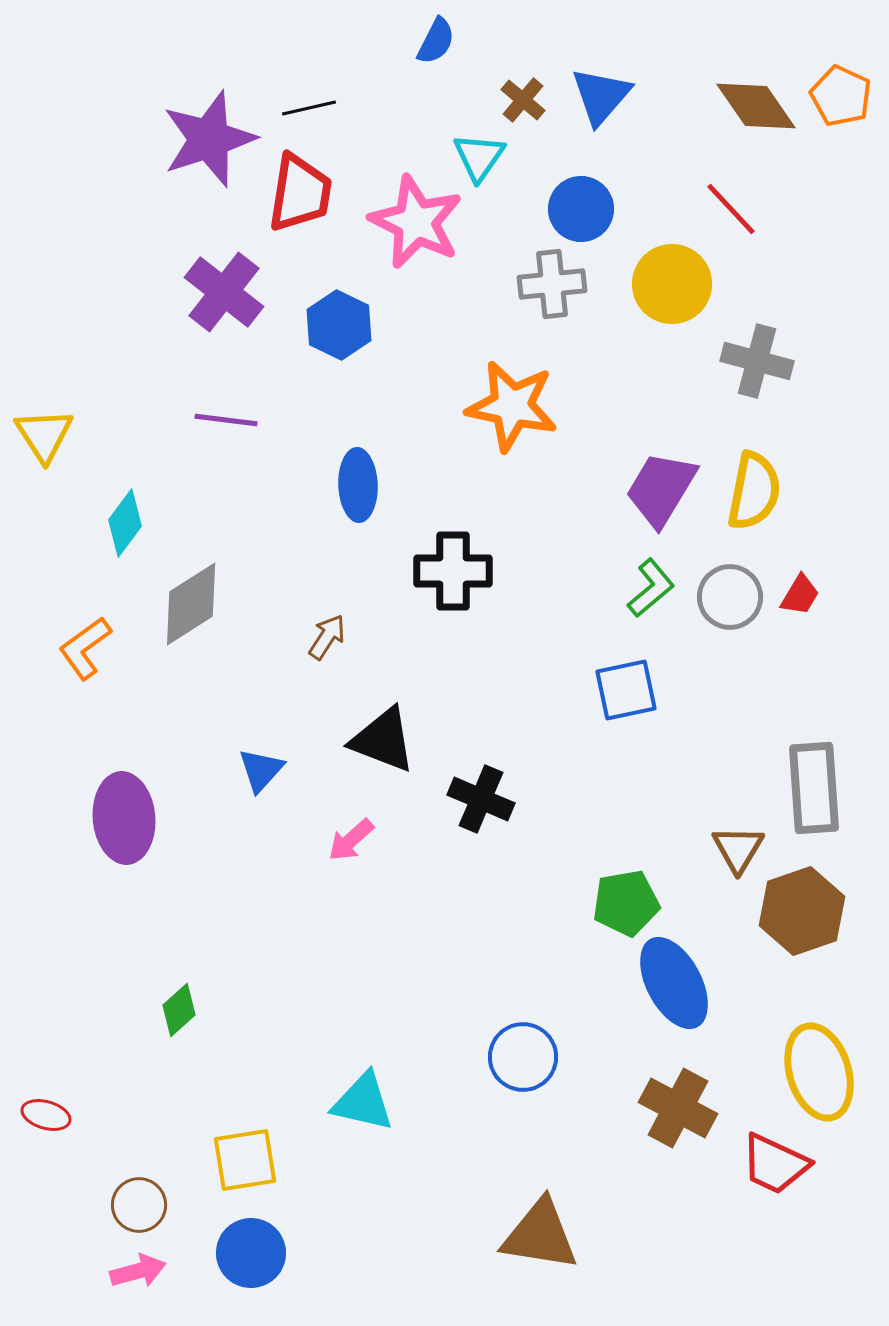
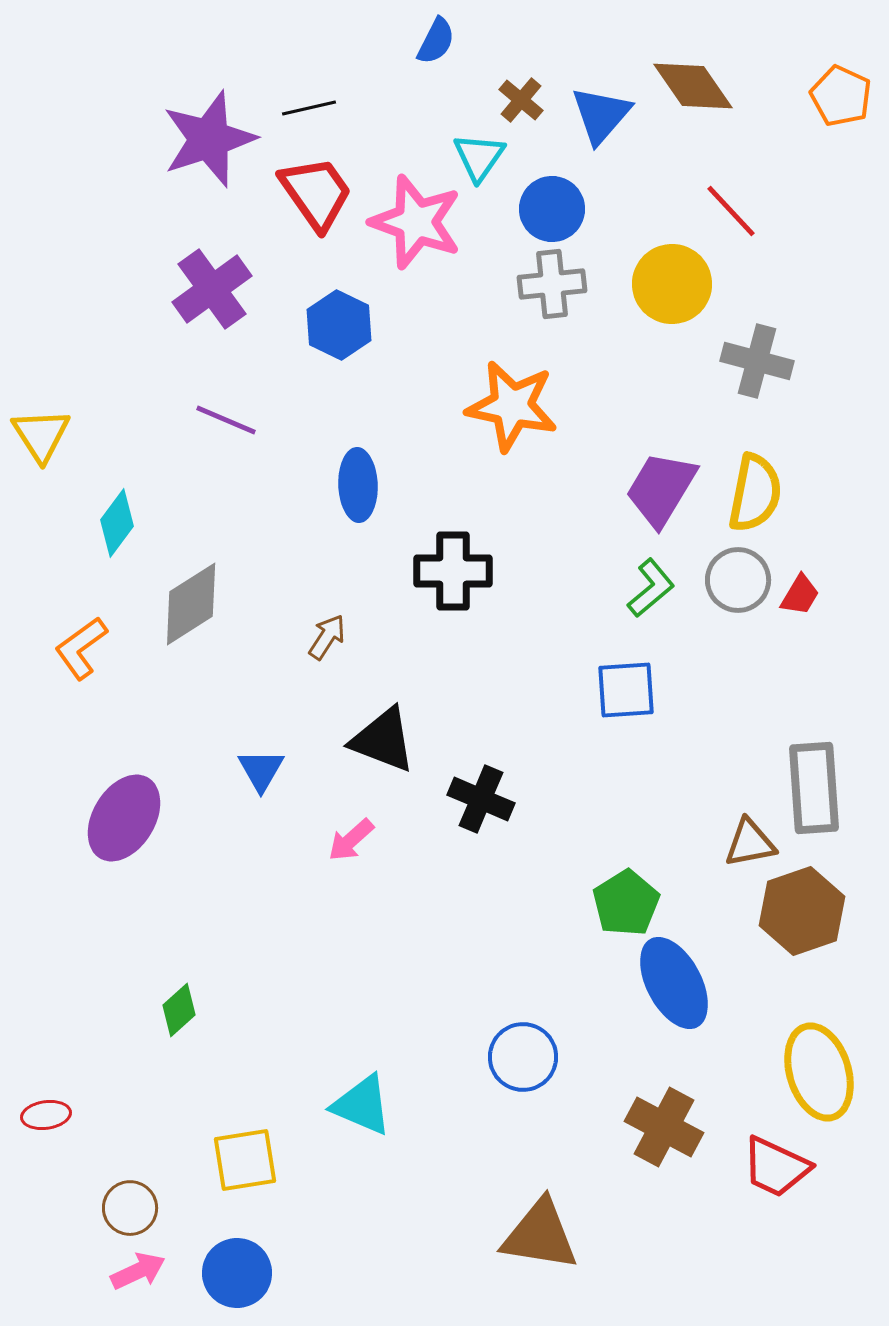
blue triangle at (601, 96): moved 19 px down
brown cross at (523, 100): moved 2 px left
brown diamond at (756, 106): moved 63 px left, 20 px up
red trapezoid at (300, 193): moved 16 px right; rotated 44 degrees counterclockwise
blue circle at (581, 209): moved 29 px left
red line at (731, 209): moved 2 px down
pink star at (416, 222): rotated 6 degrees counterclockwise
purple cross at (224, 292): moved 12 px left, 3 px up; rotated 16 degrees clockwise
purple line at (226, 420): rotated 16 degrees clockwise
yellow triangle at (44, 435): moved 3 px left
yellow semicircle at (754, 491): moved 1 px right, 2 px down
cyan diamond at (125, 523): moved 8 px left
gray circle at (730, 597): moved 8 px right, 17 px up
orange L-shape at (85, 648): moved 4 px left
blue square at (626, 690): rotated 8 degrees clockwise
blue triangle at (261, 770): rotated 12 degrees counterclockwise
purple ellipse at (124, 818): rotated 36 degrees clockwise
brown triangle at (738, 849): moved 12 px right, 6 px up; rotated 48 degrees clockwise
green pentagon at (626, 903): rotated 22 degrees counterclockwise
cyan triangle at (363, 1102): moved 1 px left, 3 px down; rotated 10 degrees clockwise
brown cross at (678, 1108): moved 14 px left, 19 px down
red ellipse at (46, 1115): rotated 24 degrees counterclockwise
red trapezoid at (775, 1164): moved 1 px right, 3 px down
brown circle at (139, 1205): moved 9 px left, 3 px down
blue circle at (251, 1253): moved 14 px left, 20 px down
pink arrow at (138, 1271): rotated 10 degrees counterclockwise
